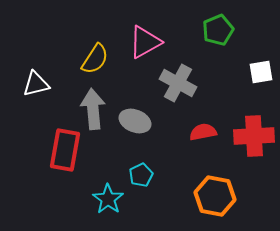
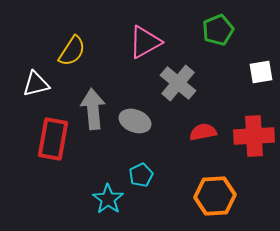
yellow semicircle: moved 23 px left, 8 px up
gray cross: rotated 12 degrees clockwise
red rectangle: moved 12 px left, 11 px up
orange hexagon: rotated 15 degrees counterclockwise
